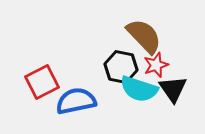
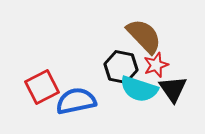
red square: moved 5 px down
